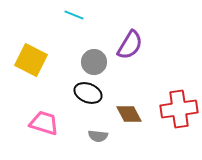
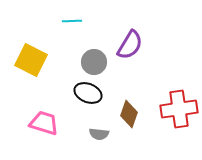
cyan line: moved 2 px left, 6 px down; rotated 24 degrees counterclockwise
brown diamond: rotated 48 degrees clockwise
gray semicircle: moved 1 px right, 2 px up
